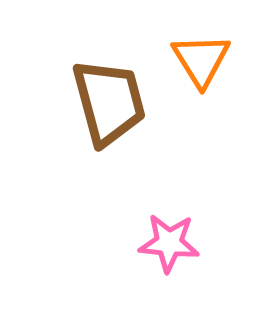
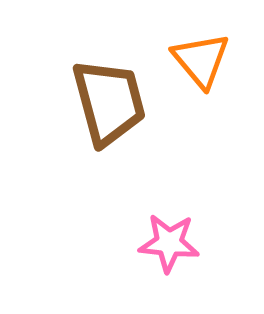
orange triangle: rotated 8 degrees counterclockwise
